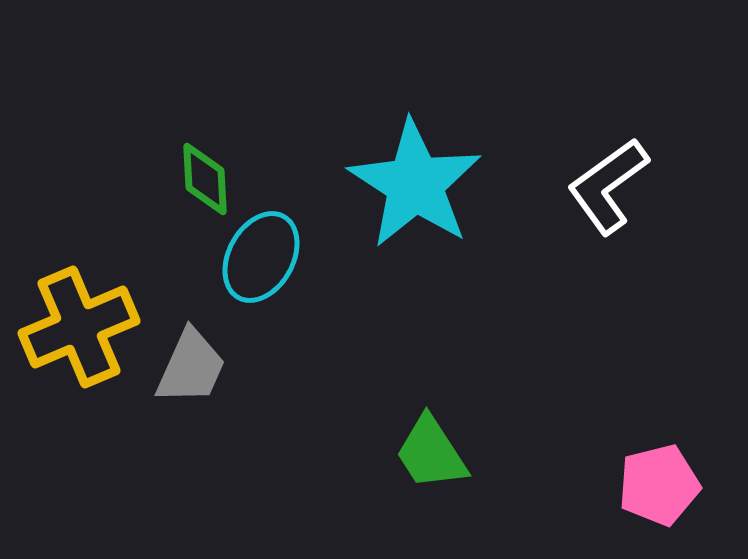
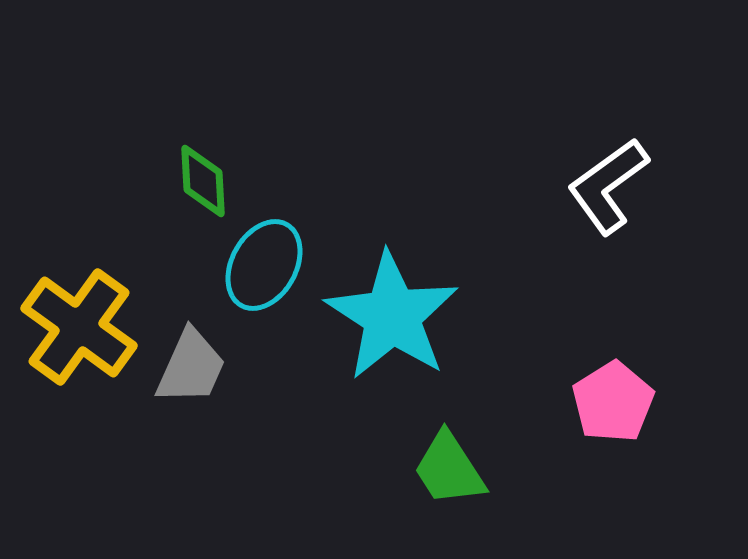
green diamond: moved 2 px left, 2 px down
cyan star: moved 23 px left, 132 px down
cyan ellipse: moved 3 px right, 8 px down
yellow cross: rotated 31 degrees counterclockwise
green trapezoid: moved 18 px right, 16 px down
pink pentagon: moved 46 px left, 83 px up; rotated 18 degrees counterclockwise
